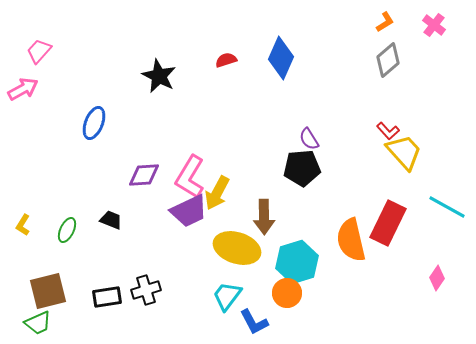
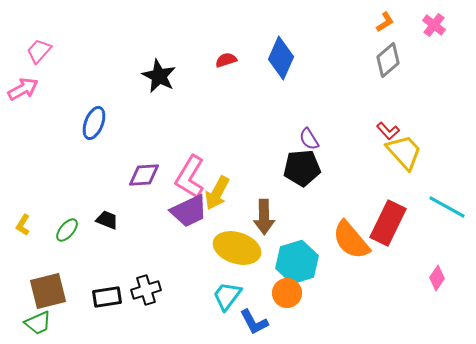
black trapezoid: moved 4 px left
green ellipse: rotated 15 degrees clockwise
orange semicircle: rotated 27 degrees counterclockwise
